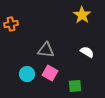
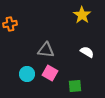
orange cross: moved 1 px left
